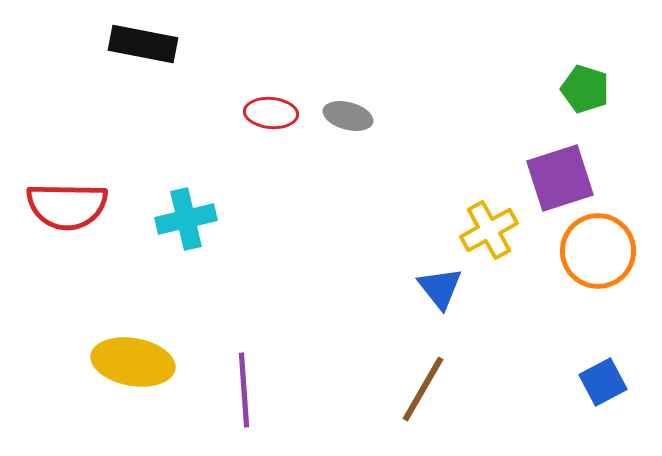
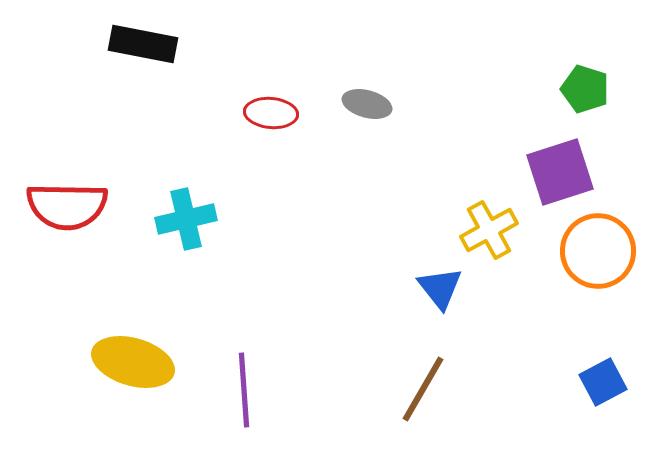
gray ellipse: moved 19 px right, 12 px up
purple square: moved 6 px up
yellow ellipse: rotated 6 degrees clockwise
